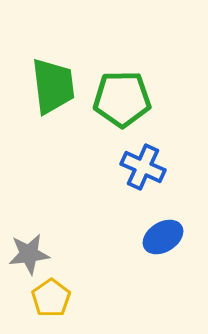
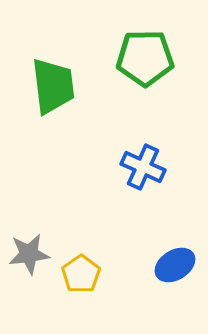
green pentagon: moved 23 px right, 41 px up
blue ellipse: moved 12 px right, 28 px down
yellow pentagon: moved 30 px right, 24 px up
